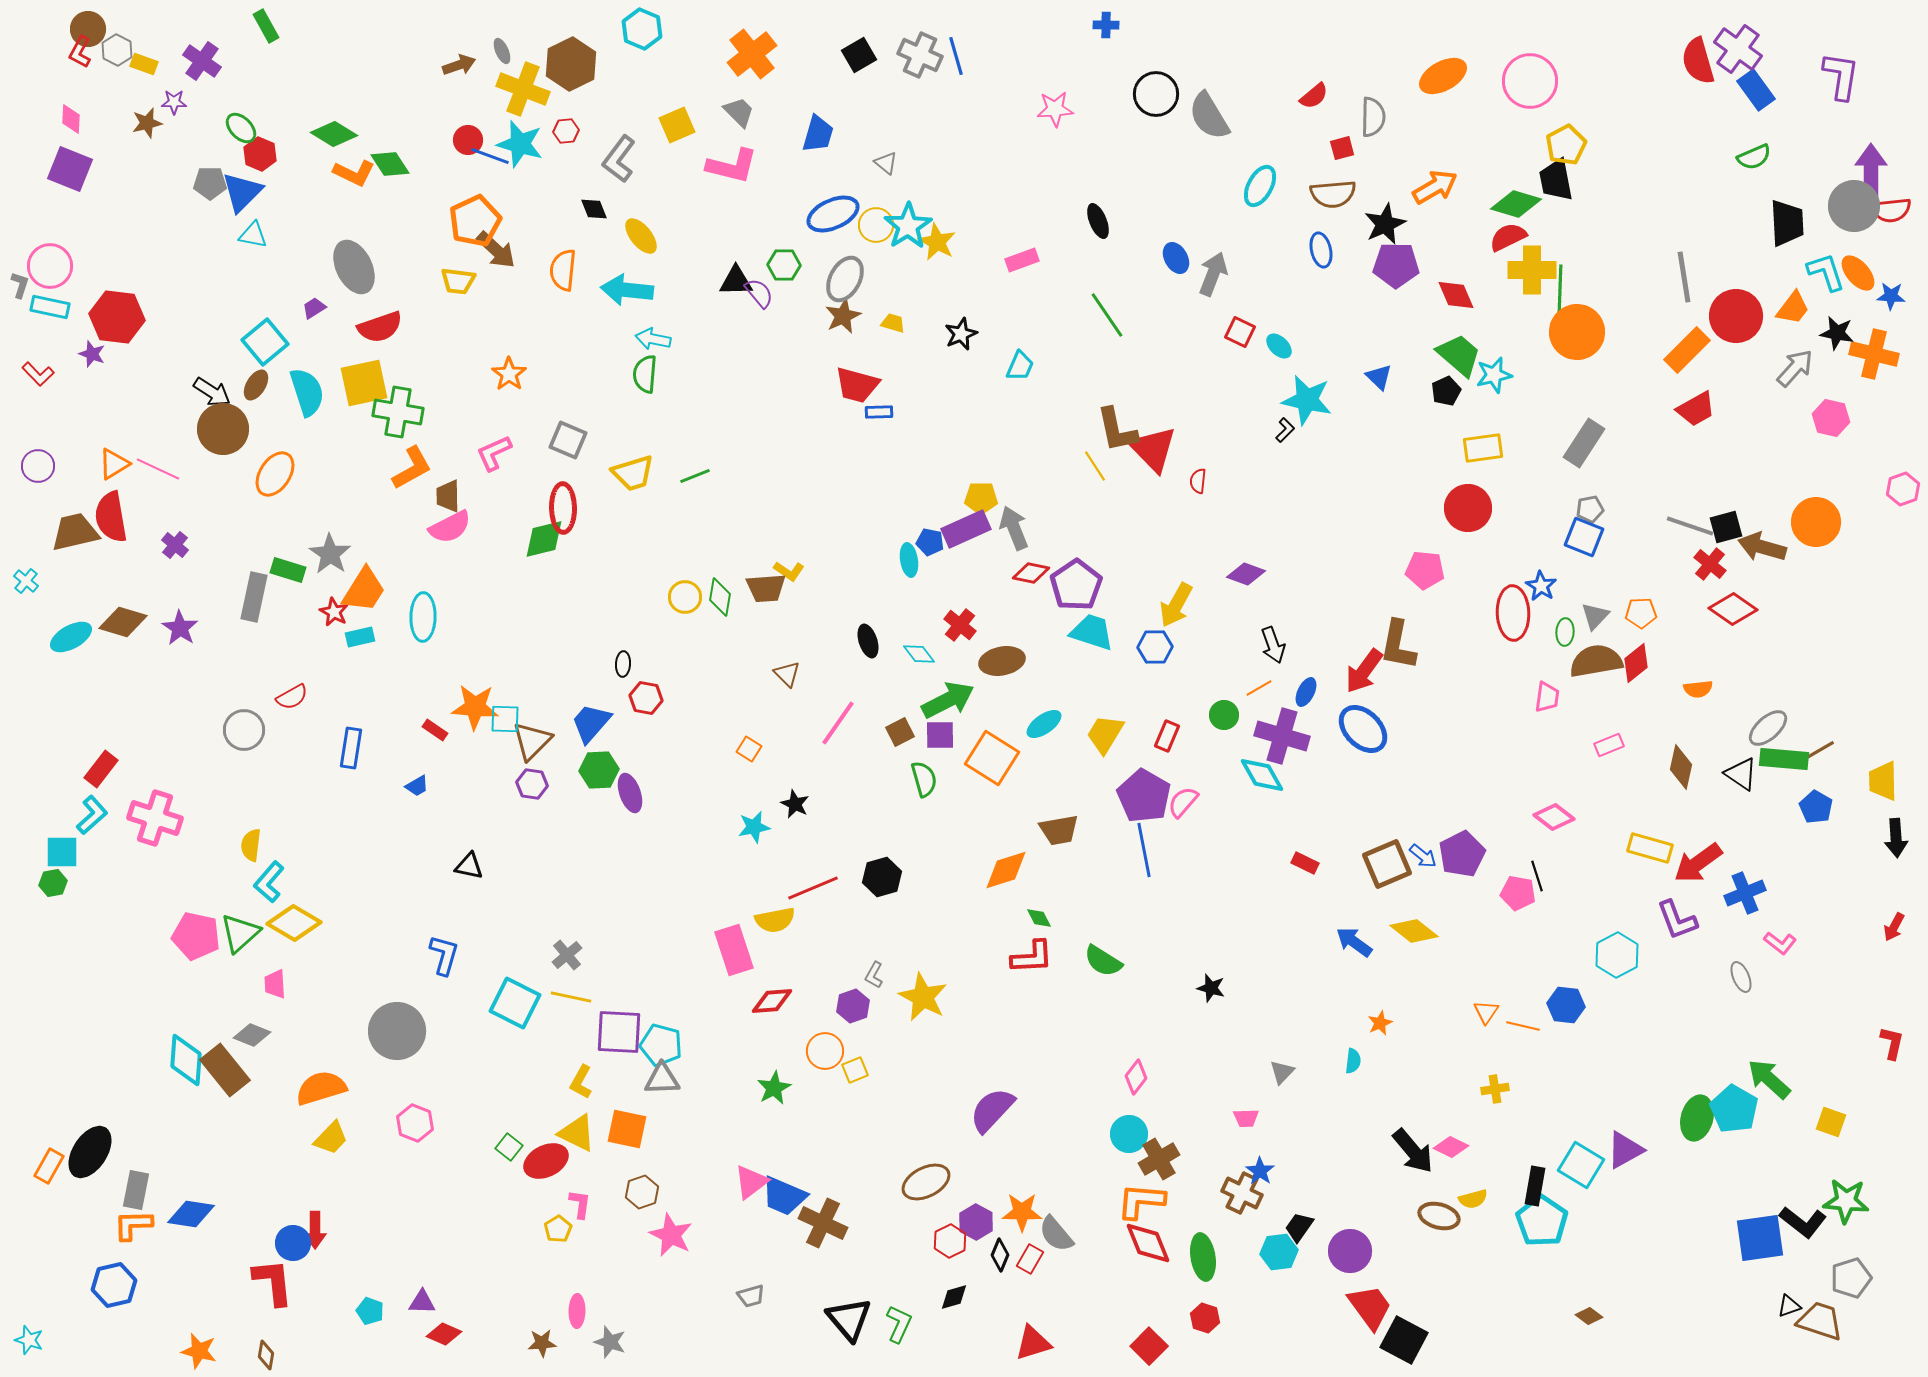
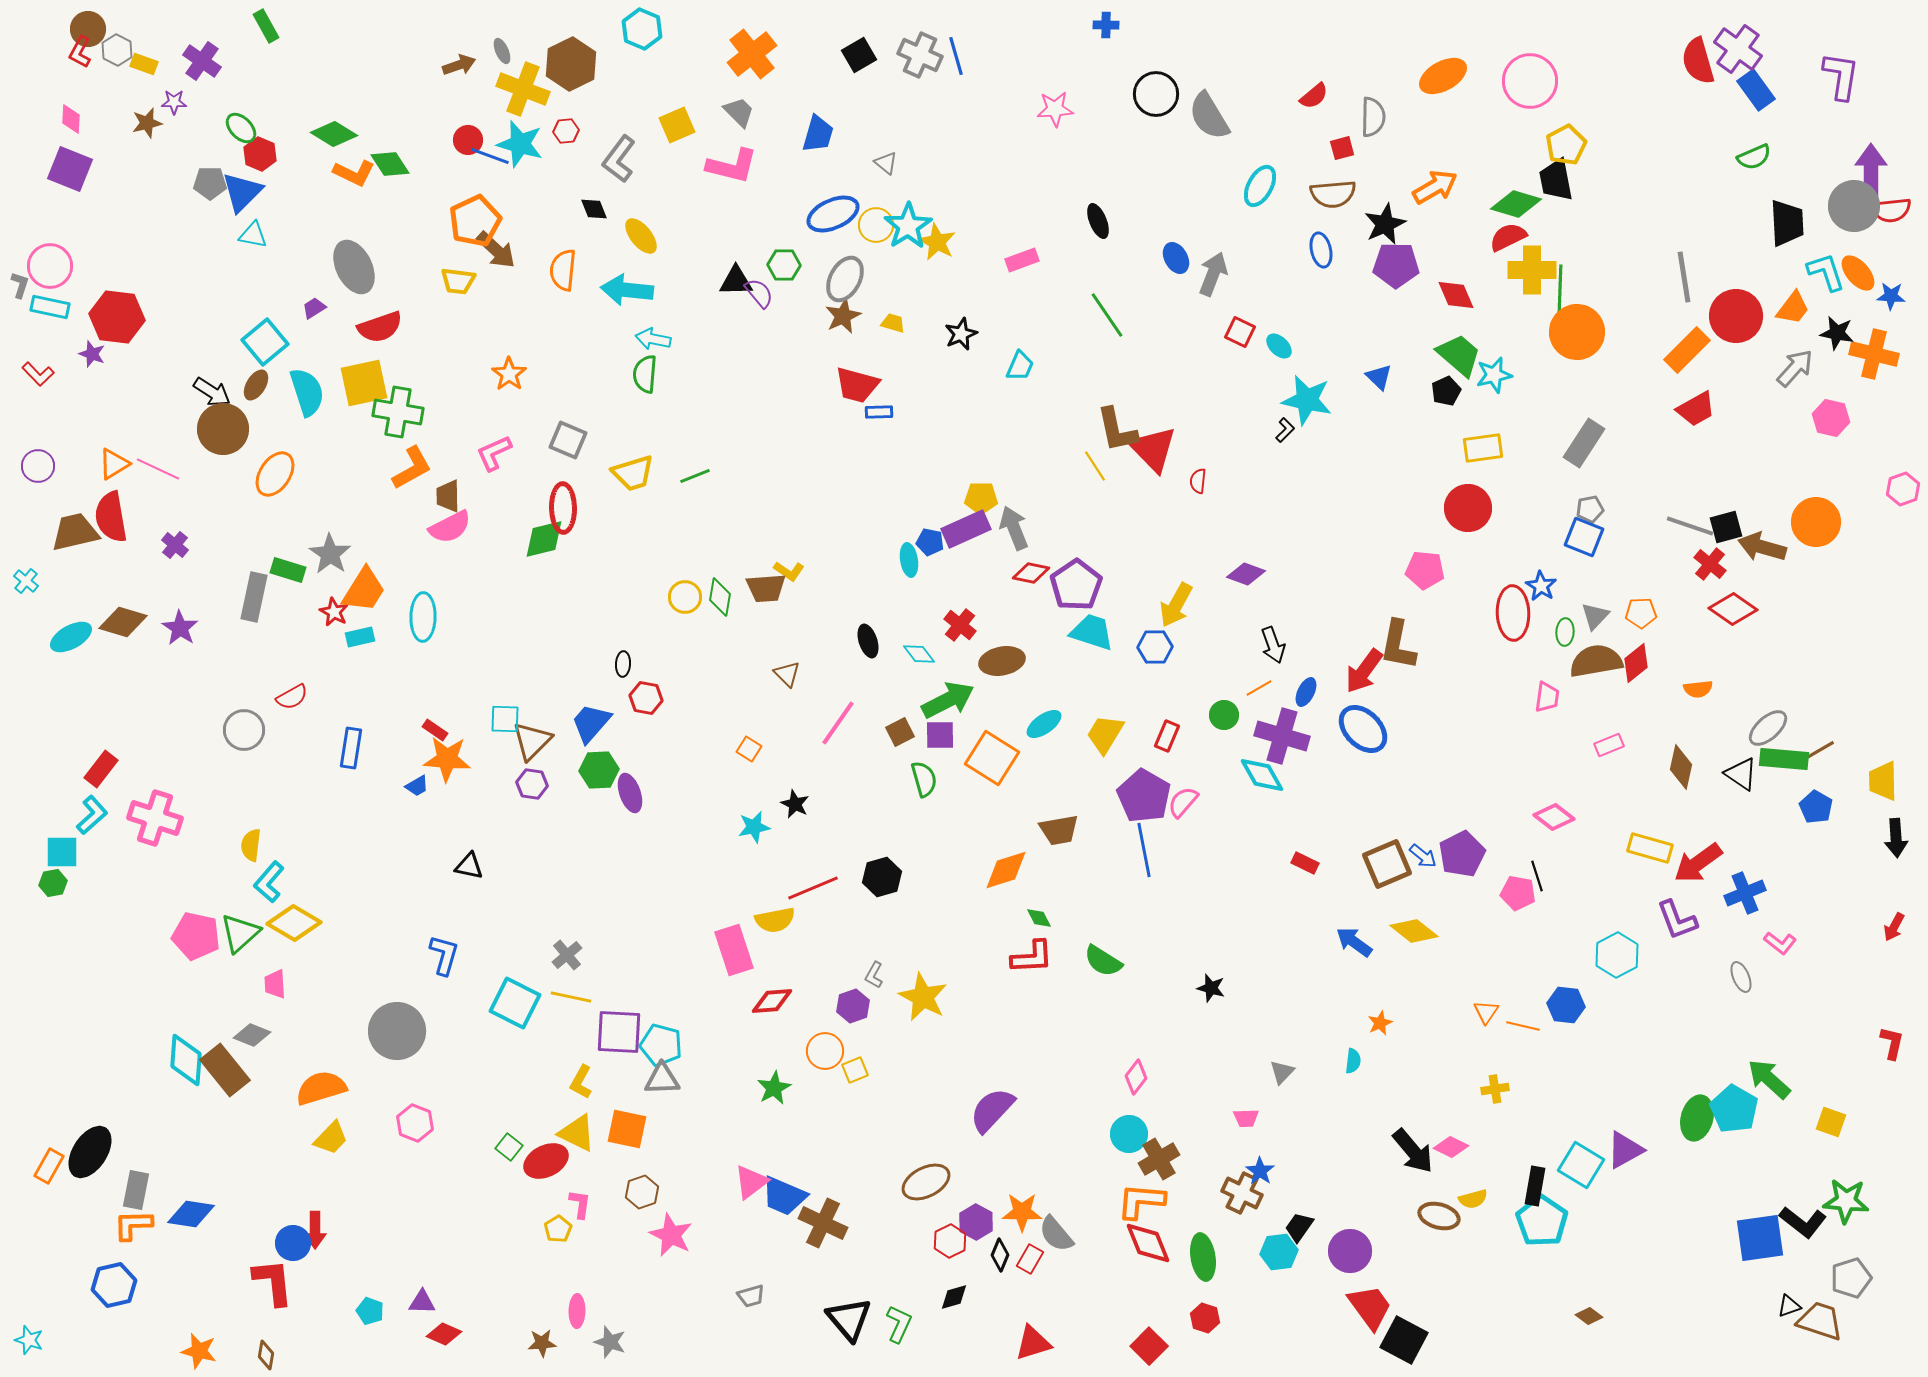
orange star at (475, 707): moved 28 px left, 52 px down
